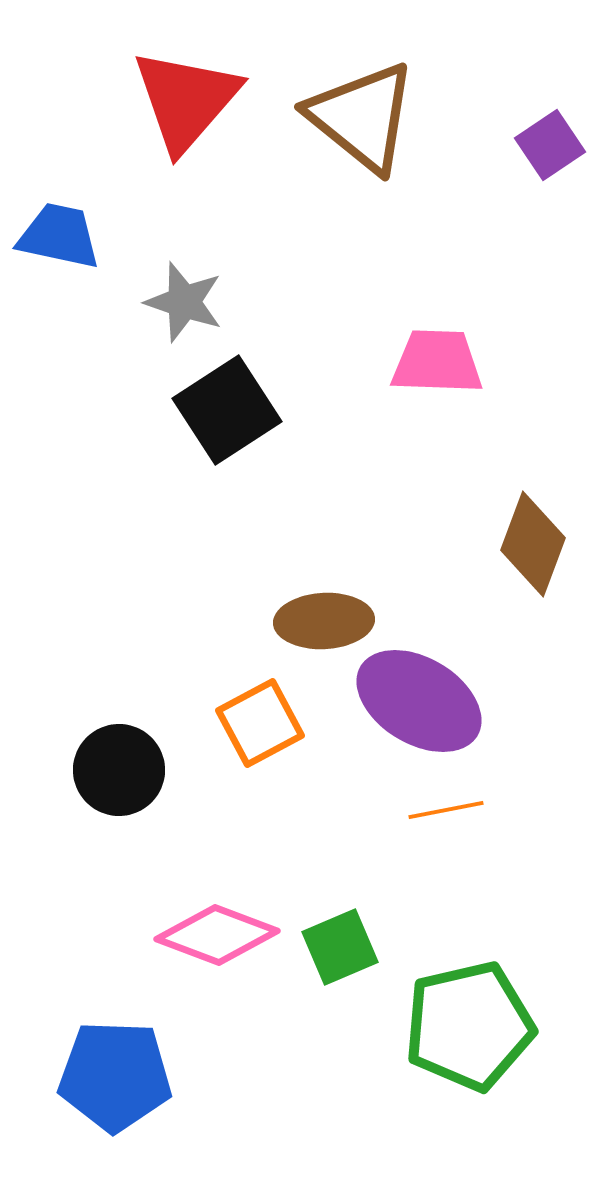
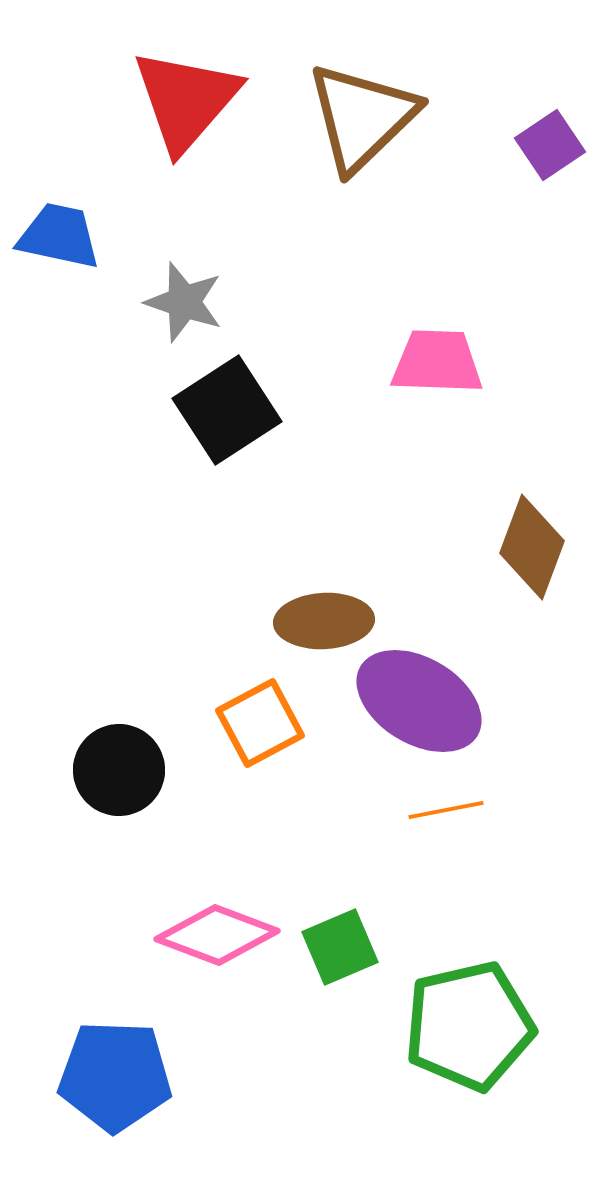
brown triangle: rotated 37 degrees clockwise
brown diamond: moved 1 px left, 3 px down
